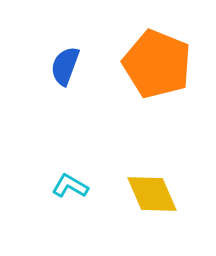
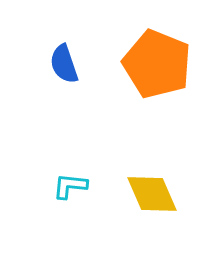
blue semicircle: moved 1 px left, 2 px up; rotated 39 degrees counterclockwise
cyan L-shape: rotated 24 degrees counterclockwise
